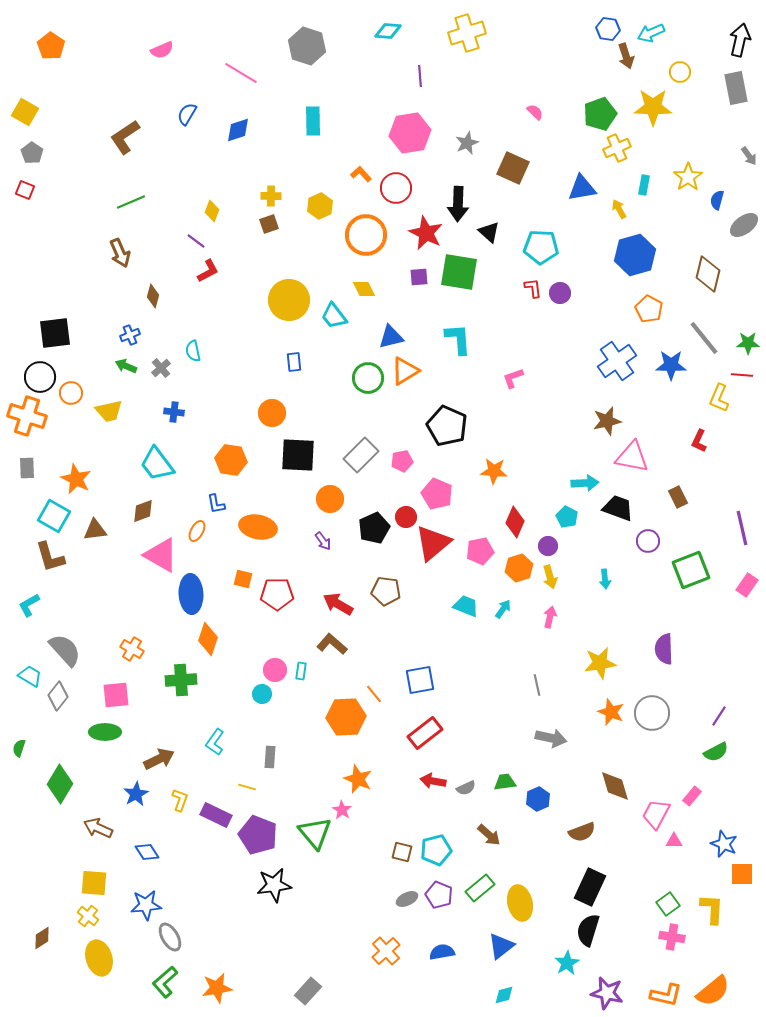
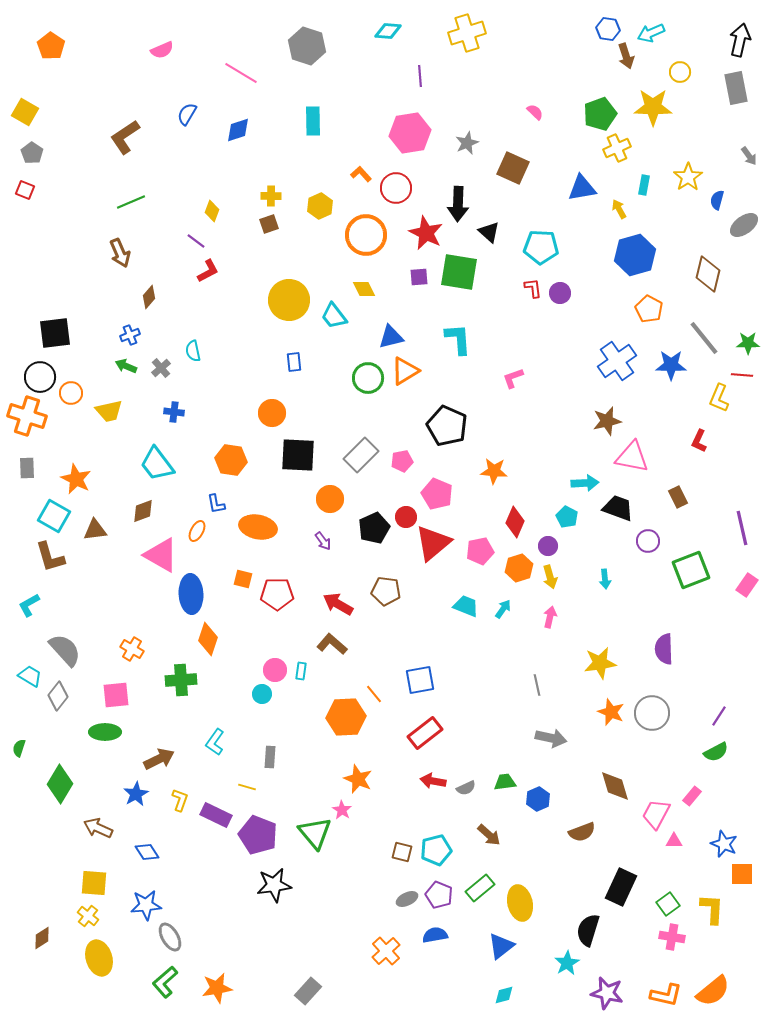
brown diamond at (153, 296): moved 4 px left, 1 px down; rotated 25 degrees clockwise
black rectangle at (590, 887): moved 31 px right
blue semicircle at (442, 952): moved 7 px left, 17 px up
